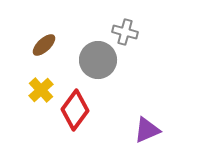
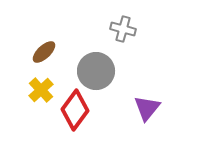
gray cross: moved 2 px left, 3 px up
brown ellipse: moved 7 px down
gray circle: moved 2 px left, 11 px down
purple triangle: moved 22 px up; rotated 28 degrees counterclockwise
